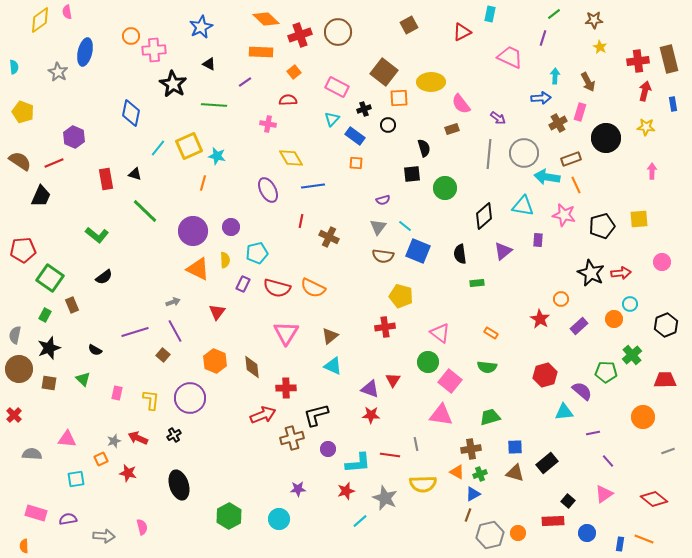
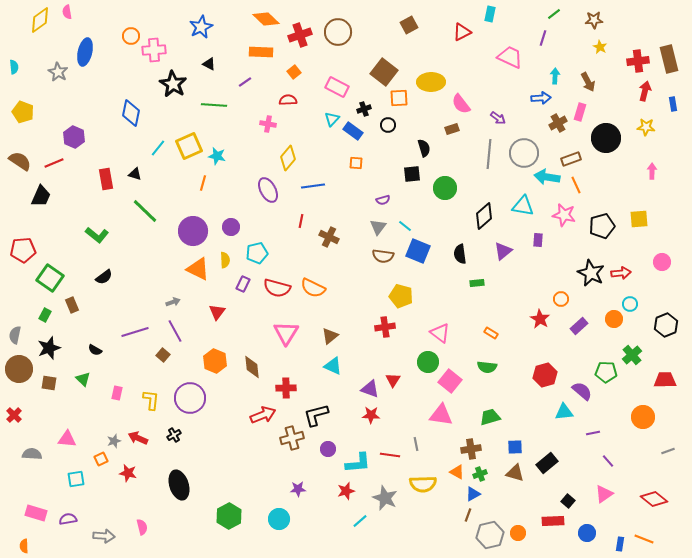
blue rectangle at (355, 136): moved 2 px left, 5 px up
yellow diamond at (291, 158): moved 3 px left; rotated 70 degrees clockwise
